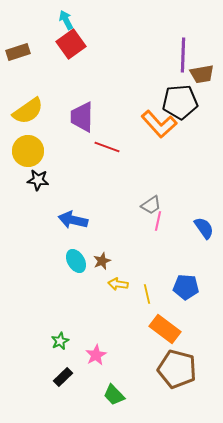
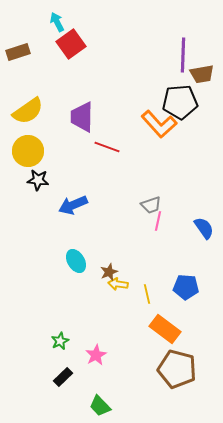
cyan arrow: moved 9 px left, 2 px down
gray trapezoid: rotated 15 degrees clockwise
blue arrow: moved 15 px up; rotated 36 degrees counterclockwise
brown star: moved 7 px right, 11 px down
green trapezoid: moved 14 px left, 11 px down
